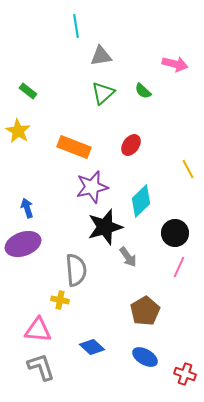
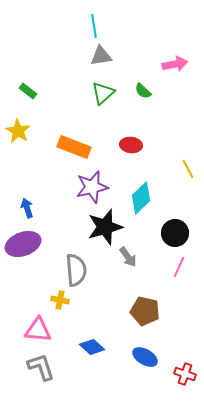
cyan line: moved 18 px right
pink arrow: rotated 25 degrees counterclockwise
red ellipse: rotated 60 degrees clockwise
cyan diamond: moved 3 px up
brown pentagon: rotated 28 degrees counterclockwise
